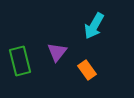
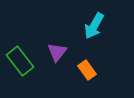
green rectangle: rotated 24 degrees counterclockwise
